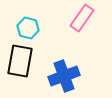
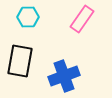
pink rectangle: moved 1 px down
cyan hexagon: moved 11 px up; rotated 15 degrees counterclockwise
